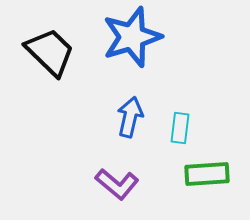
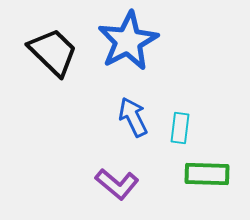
blue star: moved 4 px left, 4 px down; rotated 10 degrees counterclockwise
black trapezoid: moved 3 px right
blue arrow: moved 3 px right; rotated 39 degrees counterclockwise
green rectangle: rotated 6 degrees clockwise
